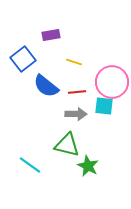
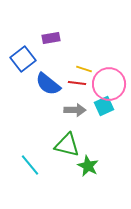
purple rectangle: moved 3 px down
yellow line: moved 10 px right, 7 px down
pink circle: moved 3 px left, 2 px down
blue semicircle: moved 2 px right, 2 px up
red line: moved 9 px up; rotated 12 degrees clockwise
cyan square: rotated 30 degrees counterclockwise
gray arrow: moved 1 px left, 4 px up
cyan line: rotated 15 degrees clockwise
